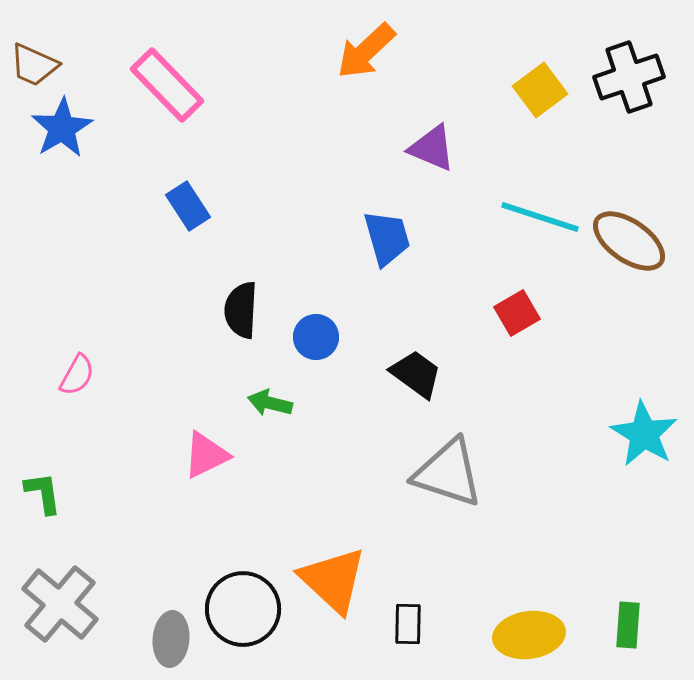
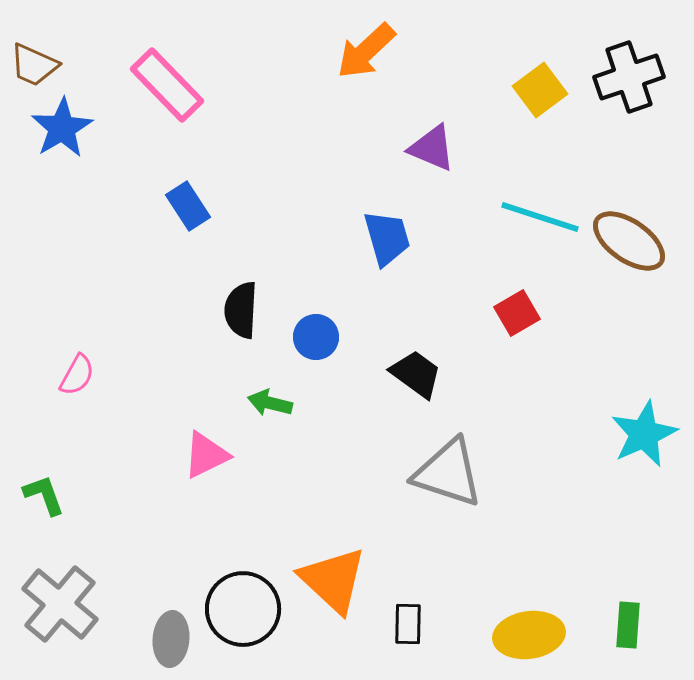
cyan star: rotated 16 degrees clockwise
green L-shape: moved 1 px right, 2 px down; rotated 12 degrees counterclockwise
